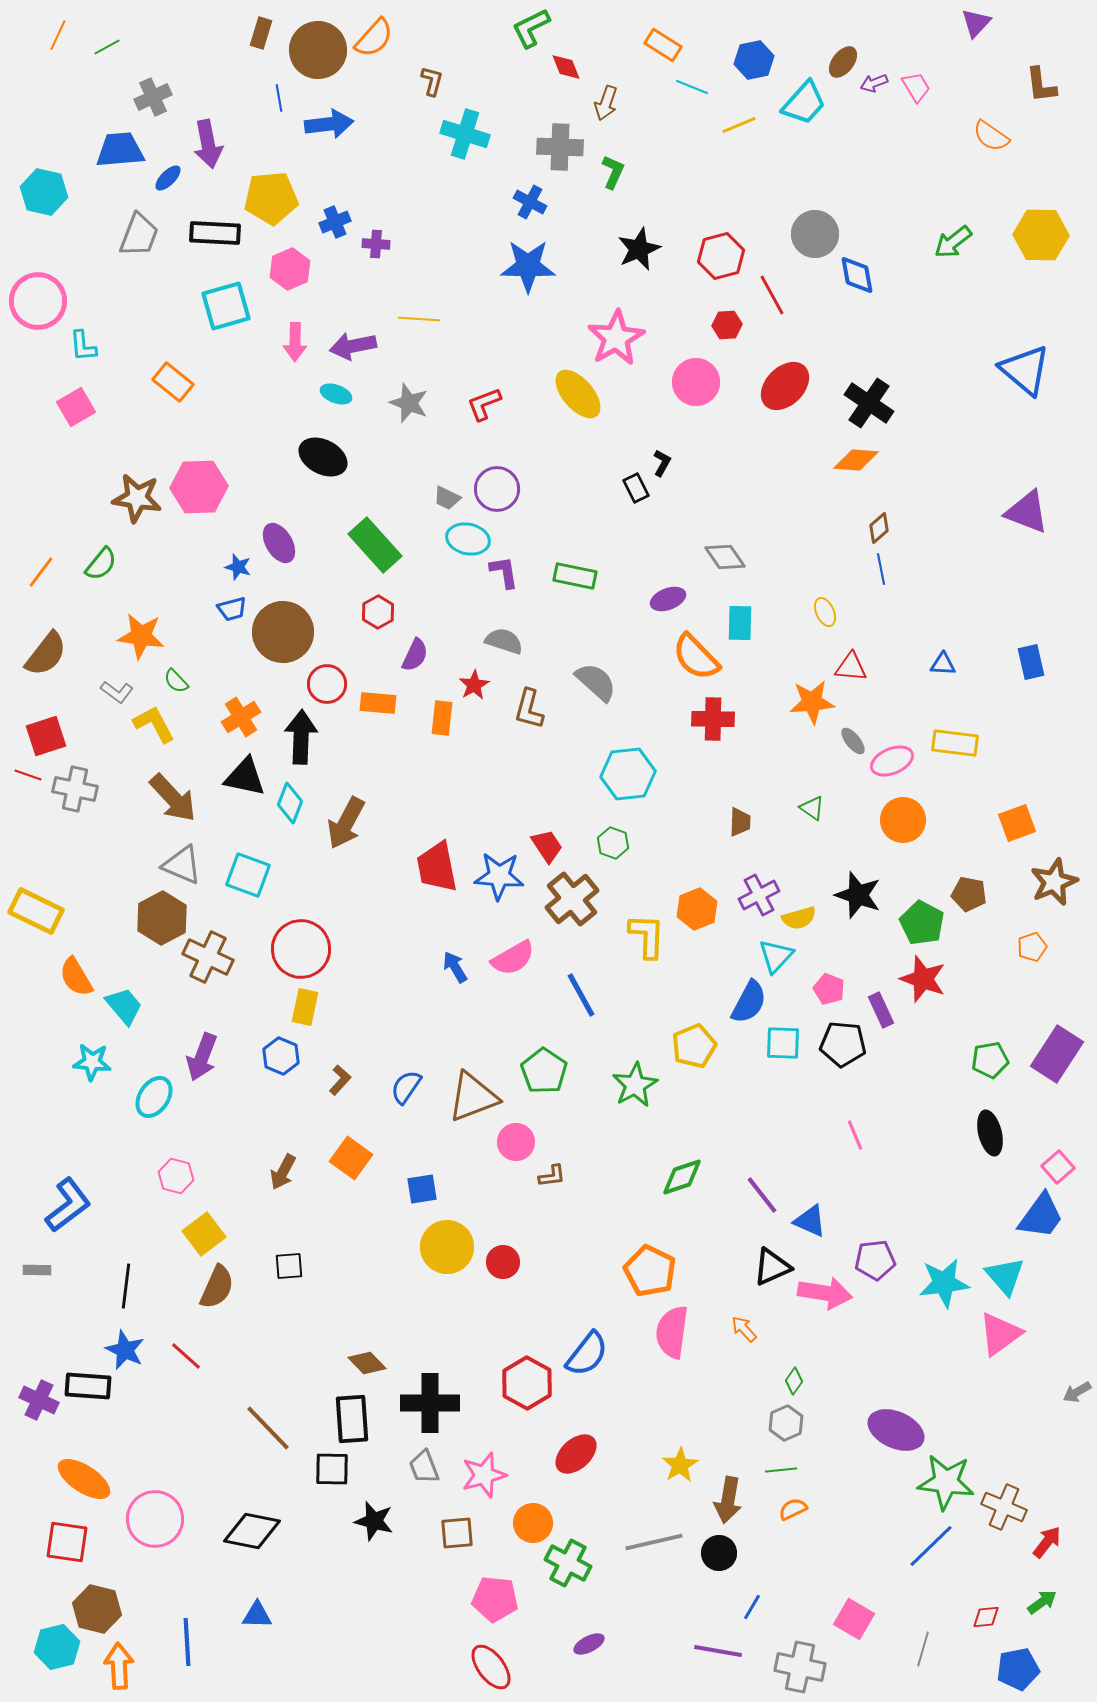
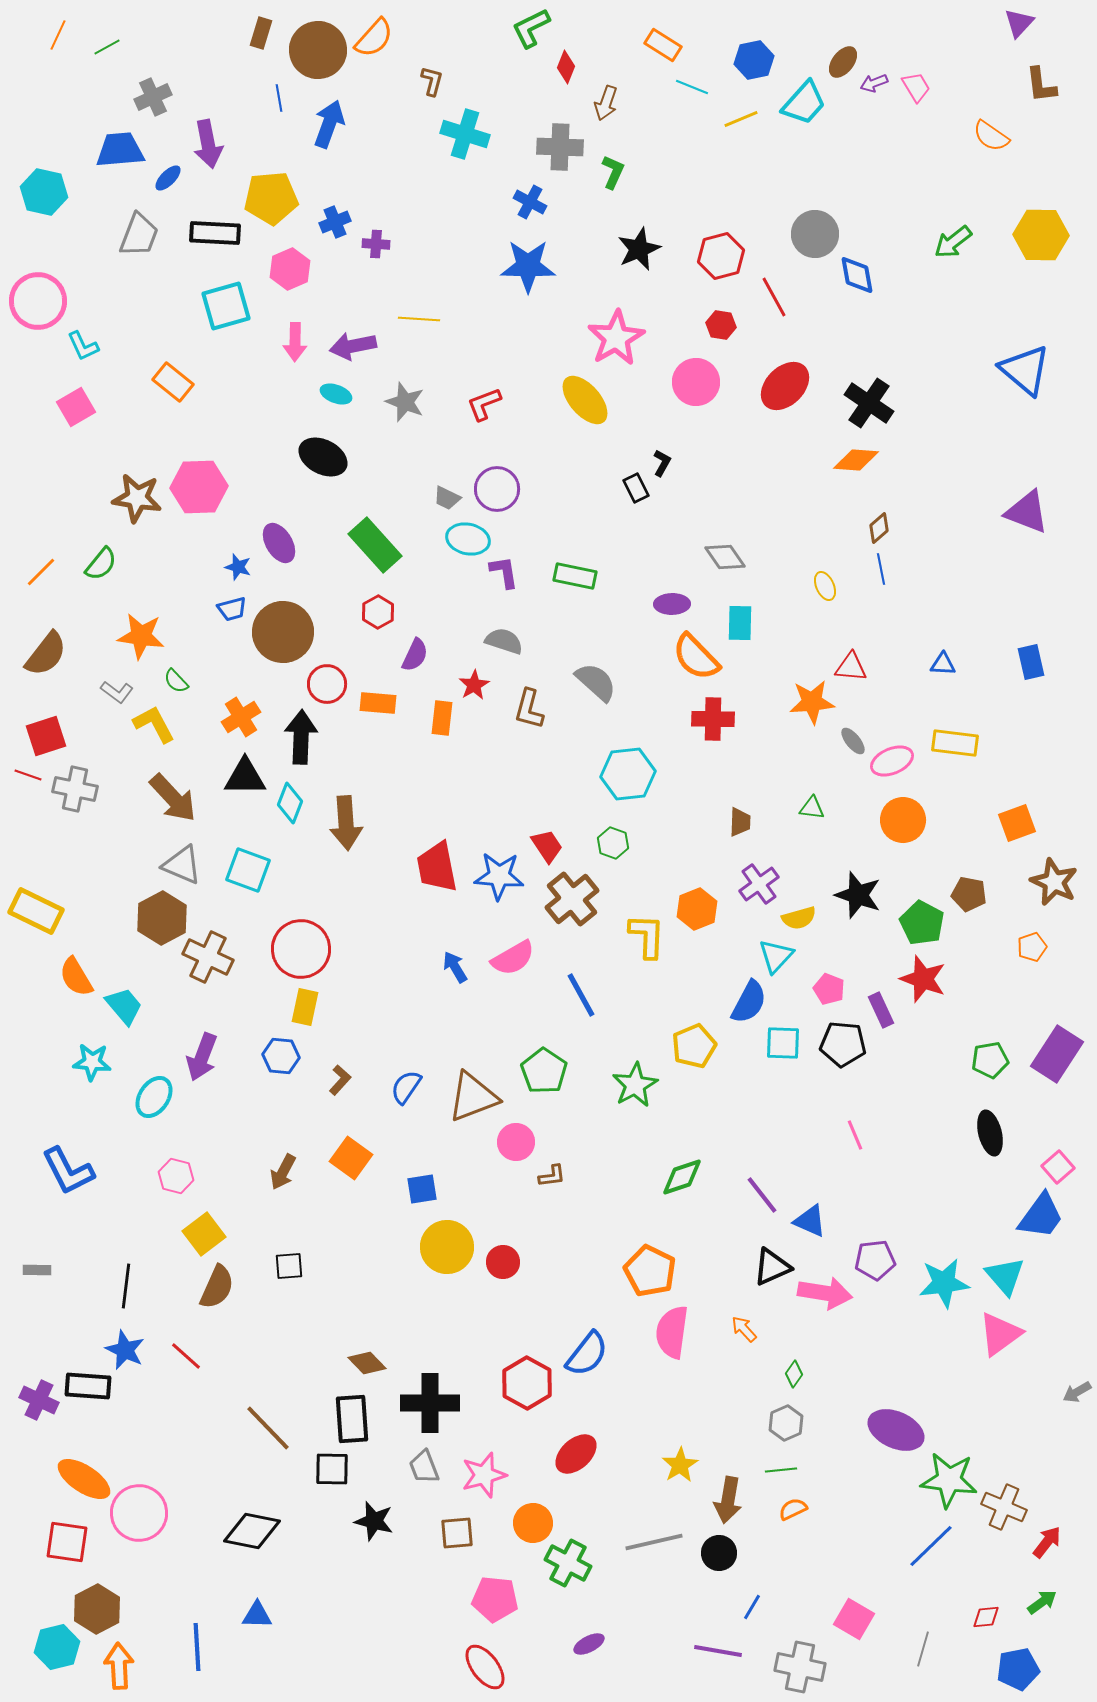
purple triangle at (976, 23): moved 43 px right
red diamond at (566, 67): rotated 44 degrees clockwise
blue arrow at (329, 124): rotated 63 degrees counterclockwise
yellow line at (739, 125): moved 2 px right, 6 px up
red line at (772, 295): moved 2 px right, 2 px down
red hexagon at (727, 325): moved 6 px left; rotated 12 degrees clockwise
cyan L-shape at (83, 346): rotated 20 degrees counterclockwise
yellow ellipse at (578, 394): moved 7 px right, 6 px down
gray star at (409, 403): moved 4 px left, 1 px up
orange line at (41, 572): rotated 8 degrees clockwise
purple ellipse at (668, 599): moved 4 px right, 5 px down; rotated 20 degrees clockwise
yellow ellipse at (825, 612): moved 26 px up
black triangle at (245, 777): rotated 12 degrees counterclockwise
green triangle at (812, 808): rotated 28 degrees counterclockwise
brown arrow at (346, 823): rotated 32 degrees counterclockwise
cyan square at (248, 875): moved 5 px up
brown star at (1054, 882): rotated 24 degrees counterclockwise
purple cross at (759, 895): moved 11 px up; rotated 9 degrees counterclockwise
blue hexagon at (281, 1056): rotated 18 degrees counterclockwise
blue L-shape at (68, 1205): moved 34 px up; rotated 100 degrees clockwise
green diamond at (794, 1381): moved 7 px up
green star at (946, 1482): moved 3 px right, 2 px up
pink circle at (155, 1519): moved 16 px left, 6 px up
brown hexagon at (97, 1609): rotated 18 degrees clockwise
blue line at (187, 1642): moved 10 px right, 5 px down
red ellipse at (491, 1667): moved 6 px left
